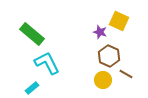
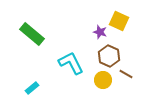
cyan L-shape: moved 24 px right
